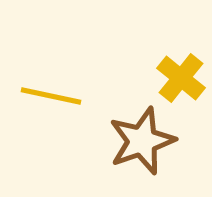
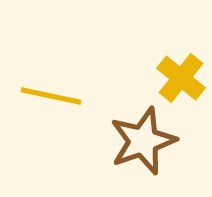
brown star: moved 1 px right
